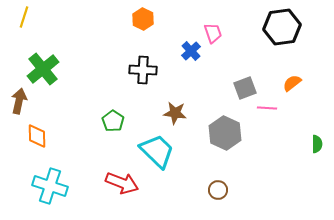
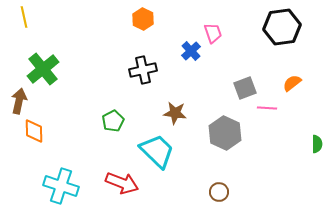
yellow line: rotated 30 degrees counterclockwise
black cross: rotated 16 degrees counterclockwise
green pentagon: rotated 10 degrees clockwise
orange diamond: moved 3 px left, 5 px up
cyan cross: moved 11 px right
brown circle: moved 1 px right, 2 px down
